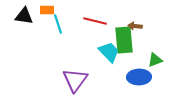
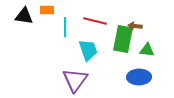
cyan line: moved 7 px right, 3 px down; rotated 18 degrees clockwise
green rectangle: moved 1 px left, 1 px up; rotated 16 degrees clockwise
cyan trapezoid: moved 21 px left, 2 px up; rotated 25 degrees clockwise
green triangle: moved 8 px left, 10 px up; rotated 28 degrees clockwise
